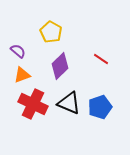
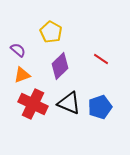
purple semicircle: moved 1 px up
